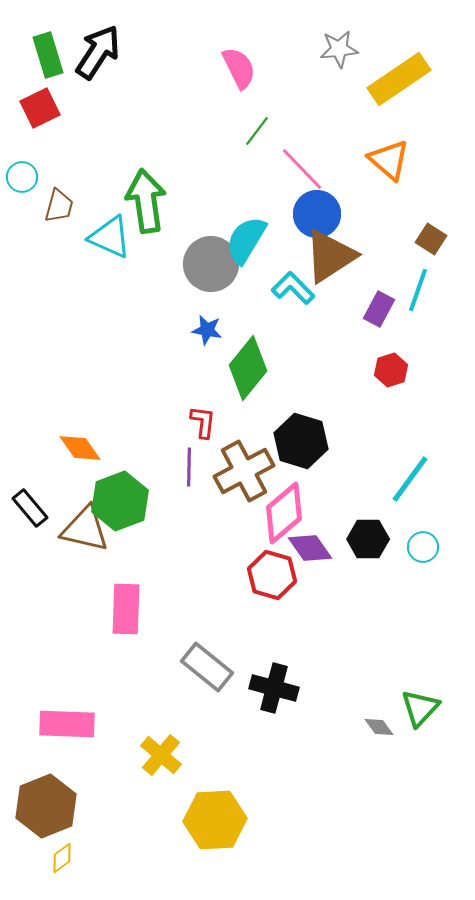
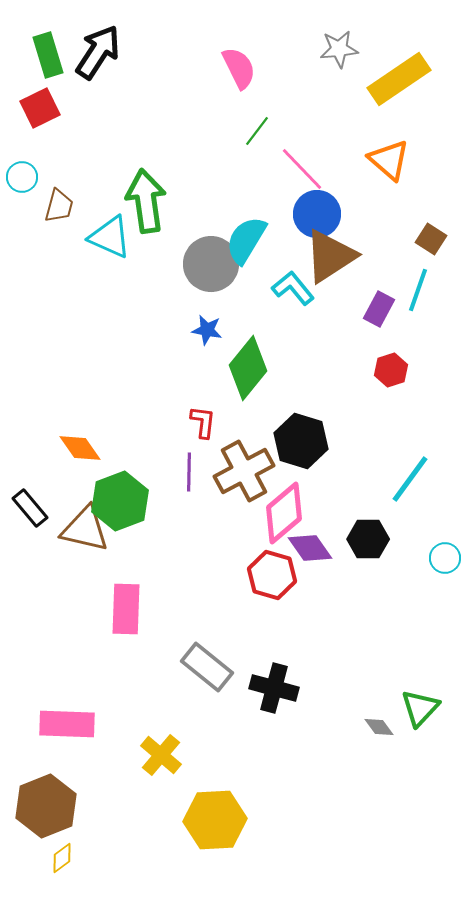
cyan L-shape at (293, 288): rotated 6 degrees clockwise
purple line at (189, 467): moved 5 px down
cyan circle at (423, 547): moved 22 px right, 11 px down
